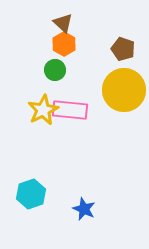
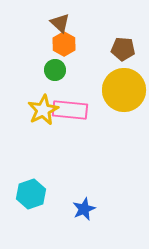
brown triangle: moved 3 px left
brown pentagon: rotated 15 degrees counterclockwise
blue star: rotated 25 degrees clockwise
